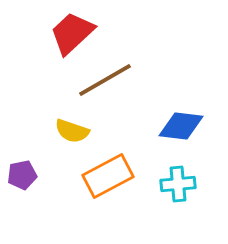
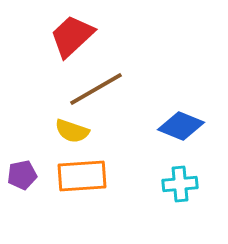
red trapezoid: moved 3 px down
brown line: moved 9 px left, 9 px down
blue diamond: rotated 15 degrees clockwise
orange rectangle: moved 26 px left; rotated 24 degrees clockwise
cyan cross: moved 2 px right
